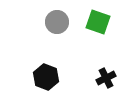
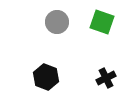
green square: moved 4 px right
